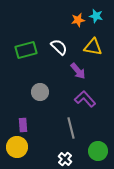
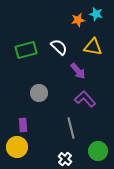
cyan star: moved 2 px up
gray circle: moved 1 px left, 1 px down
